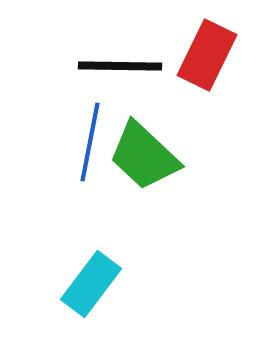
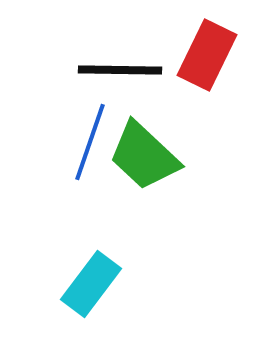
black line: moved 4 px down
blue line: rotated 8 degrees clockwise
